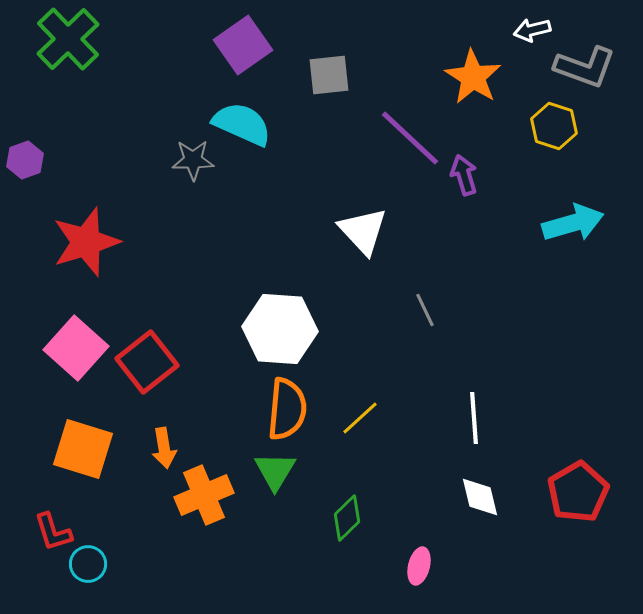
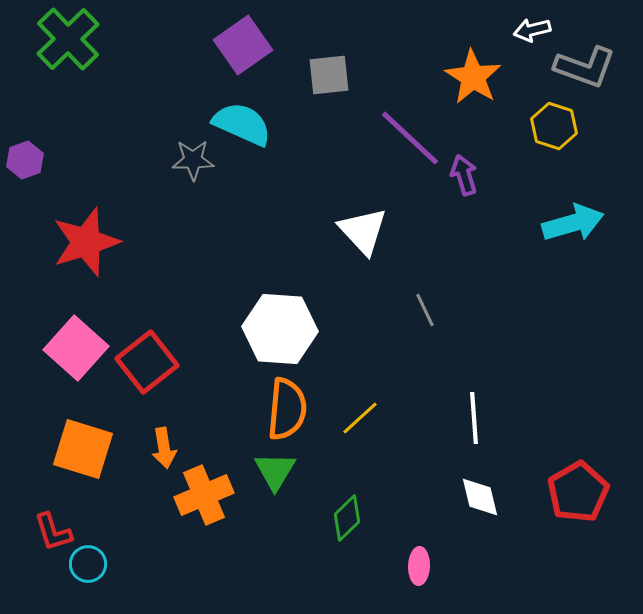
pink ellipse: rotated 12 degrees counterclockwise
